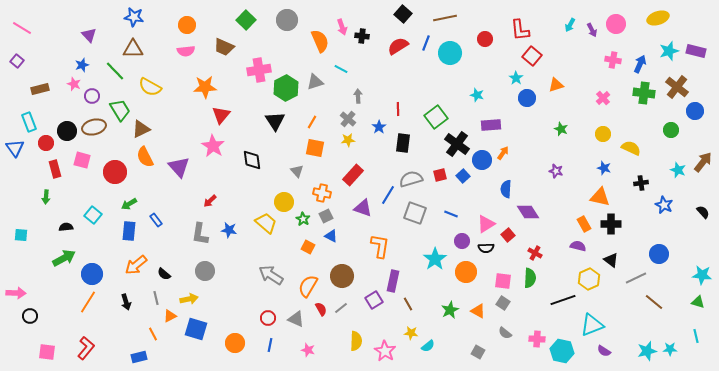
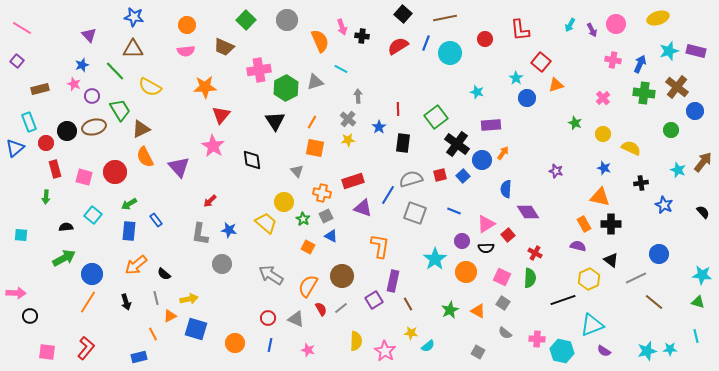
red square at (532, 56): moved 9 px right, 6 px down
cyan star at (477, 95): moved 3 px up
green star at (561, 129): moved 14 px right, 6 px up
blue triangle at (15, 148): rotated 24 degrees clockwise
pink square at (82, 160): moved 2 px right, 17 px down
red rectangle at (353, 175): moved 6 px down; rotated 30 degrees clockwise
blue line at (451, 214): moved 3 px right, 3 px up
gray circle at (205, 271): moved 17 px right, 7 px up
pink square at (503, 281): moved 1 px left, 4 px up; rotated 18 degrees clockwise
